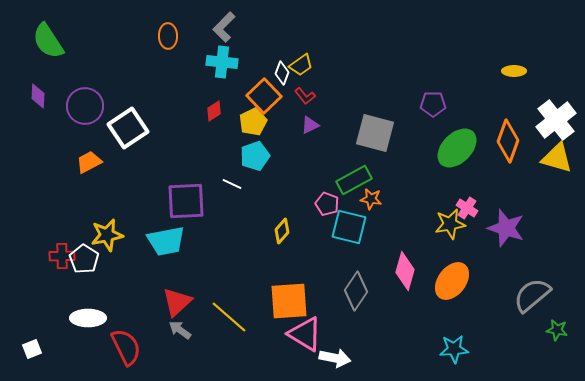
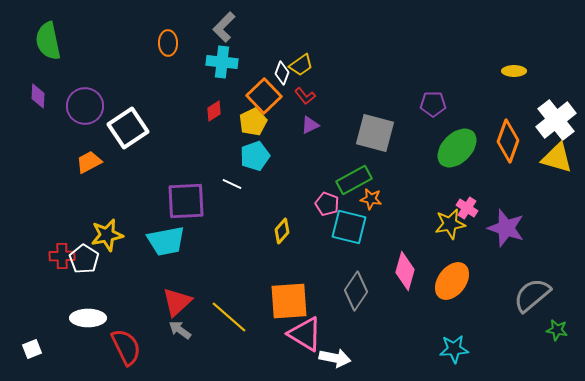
orange ellipse at (168, 36): moved 7 px down
green semicircle at (48, 41): rotated 21 degrees clockwise
